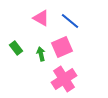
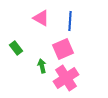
blue line: rotated 54 degrees clockwise
pink square: moved 1 px right, 2 px down
green arrow: moved 1 px right, 12 px down
pink cross: moved 2 px right, 1 px up
